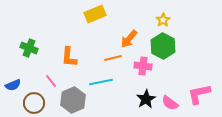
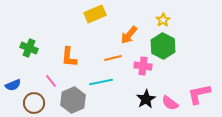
orange arrow: moved 4 px up
